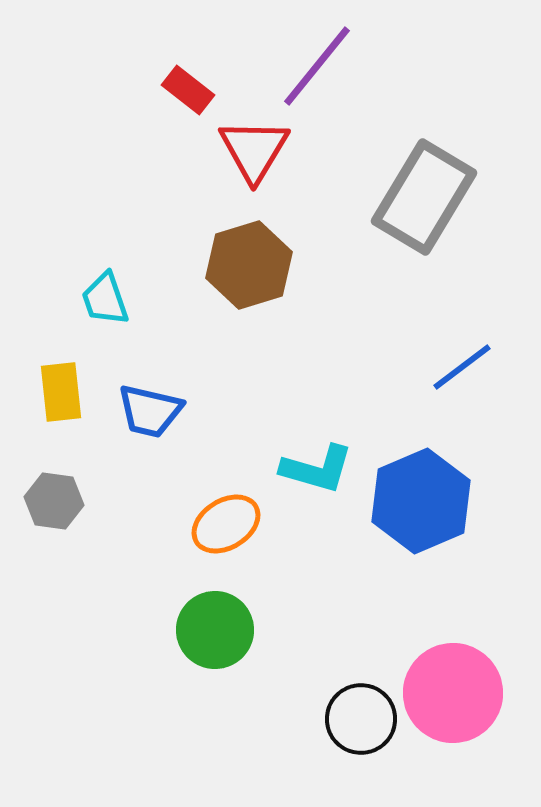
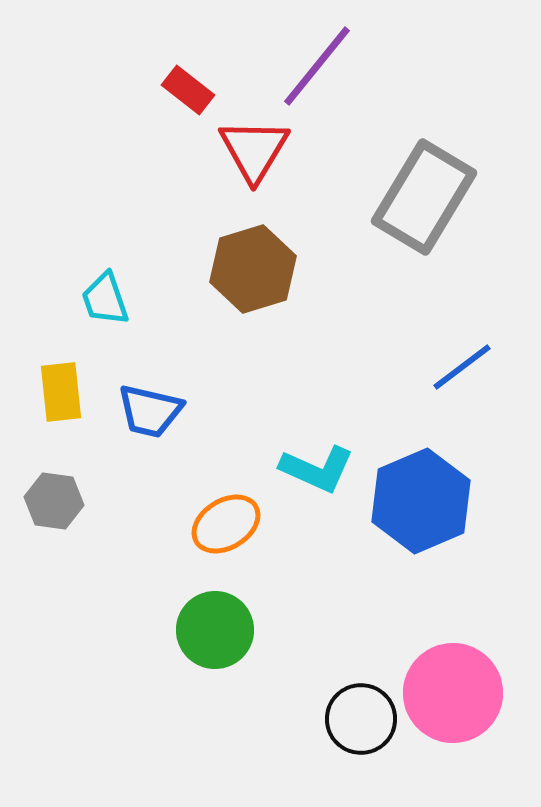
brown hexagon: moved 4 px right, 4 px down
cyan L-shape: rotated 8 degrees clockwise
